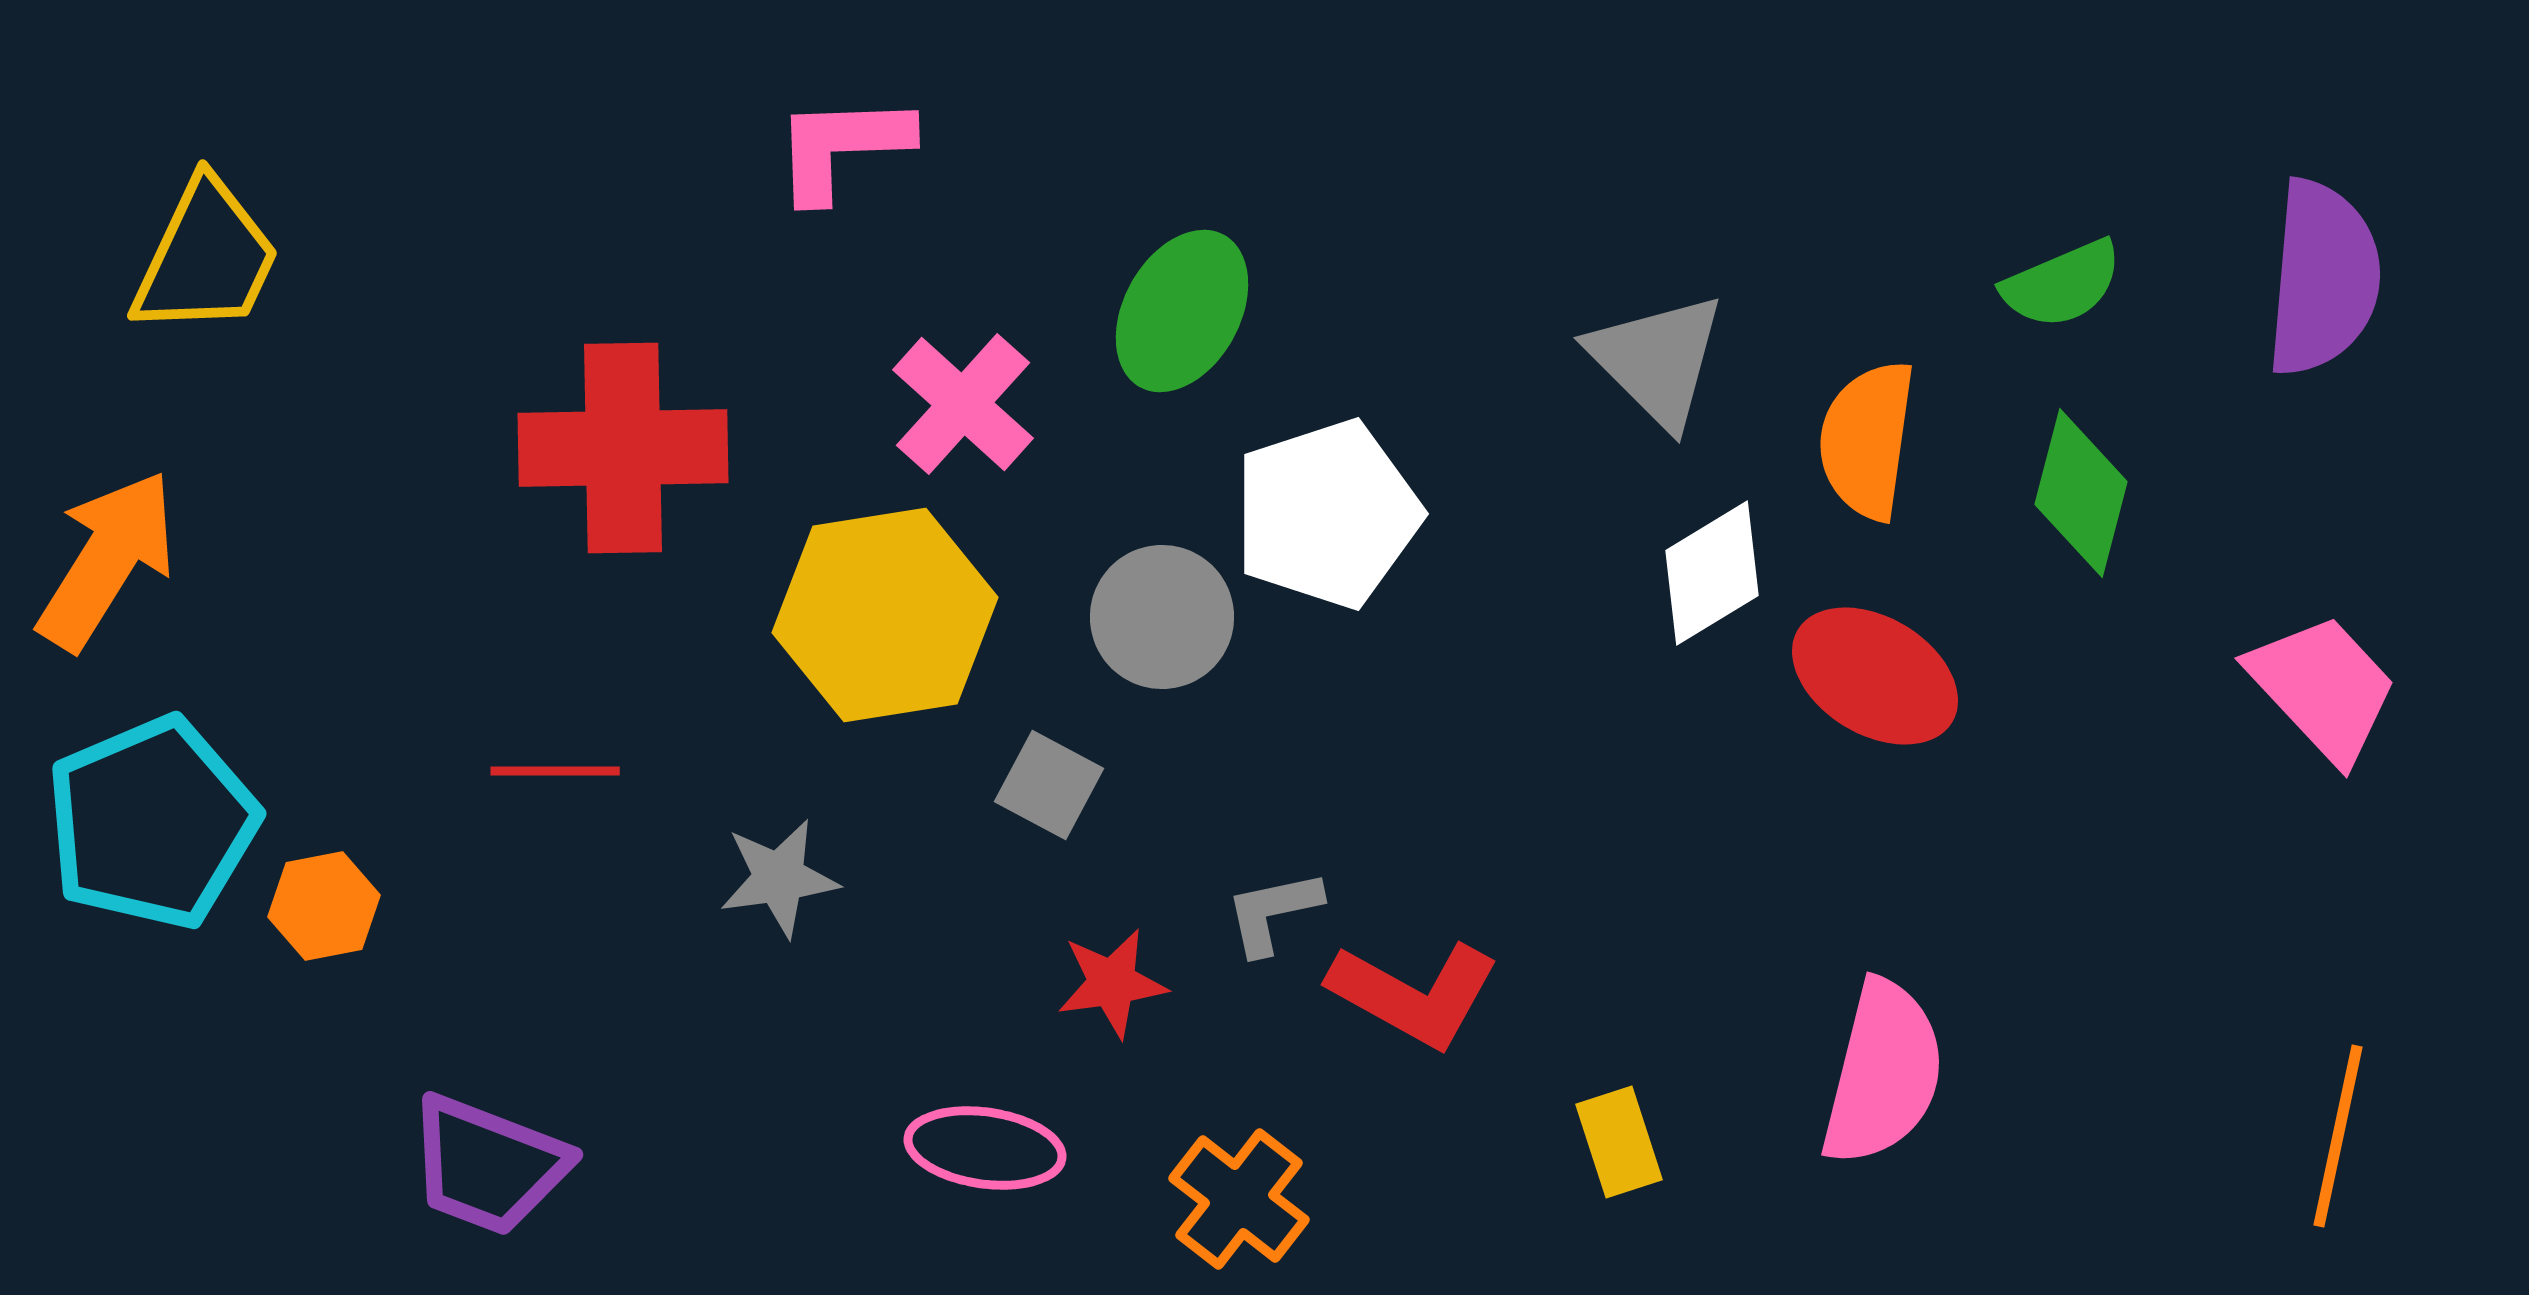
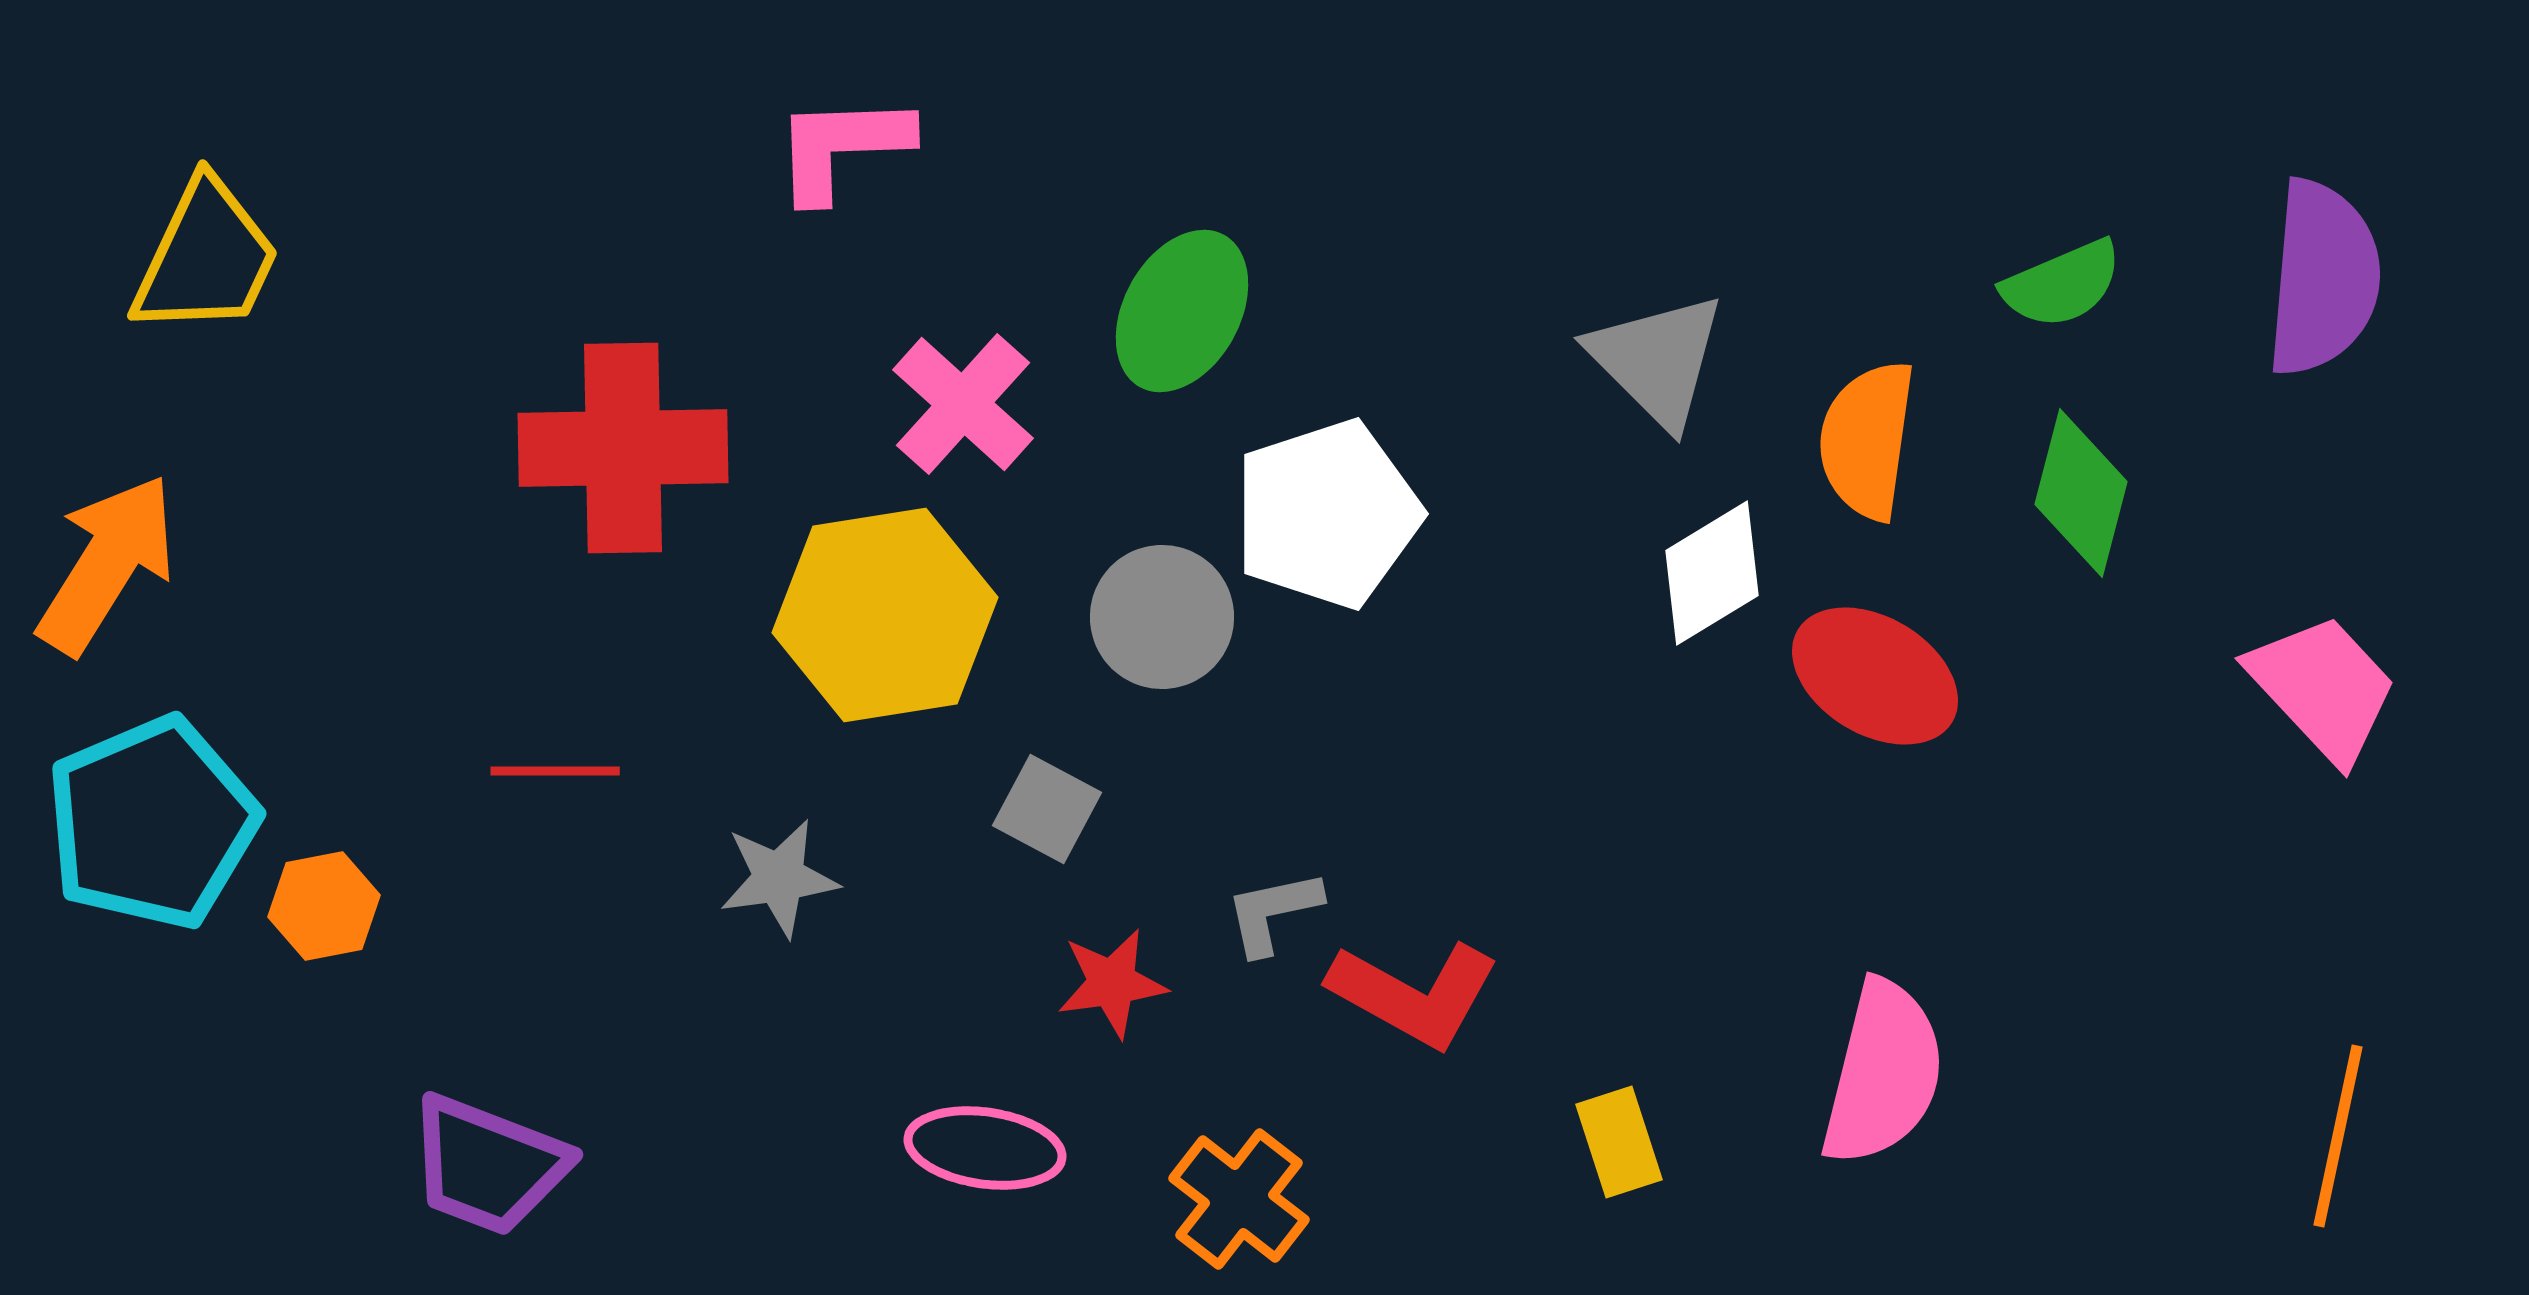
orange arrow: moved 4 px down
gray square: moved 2 px left, 24 px down
